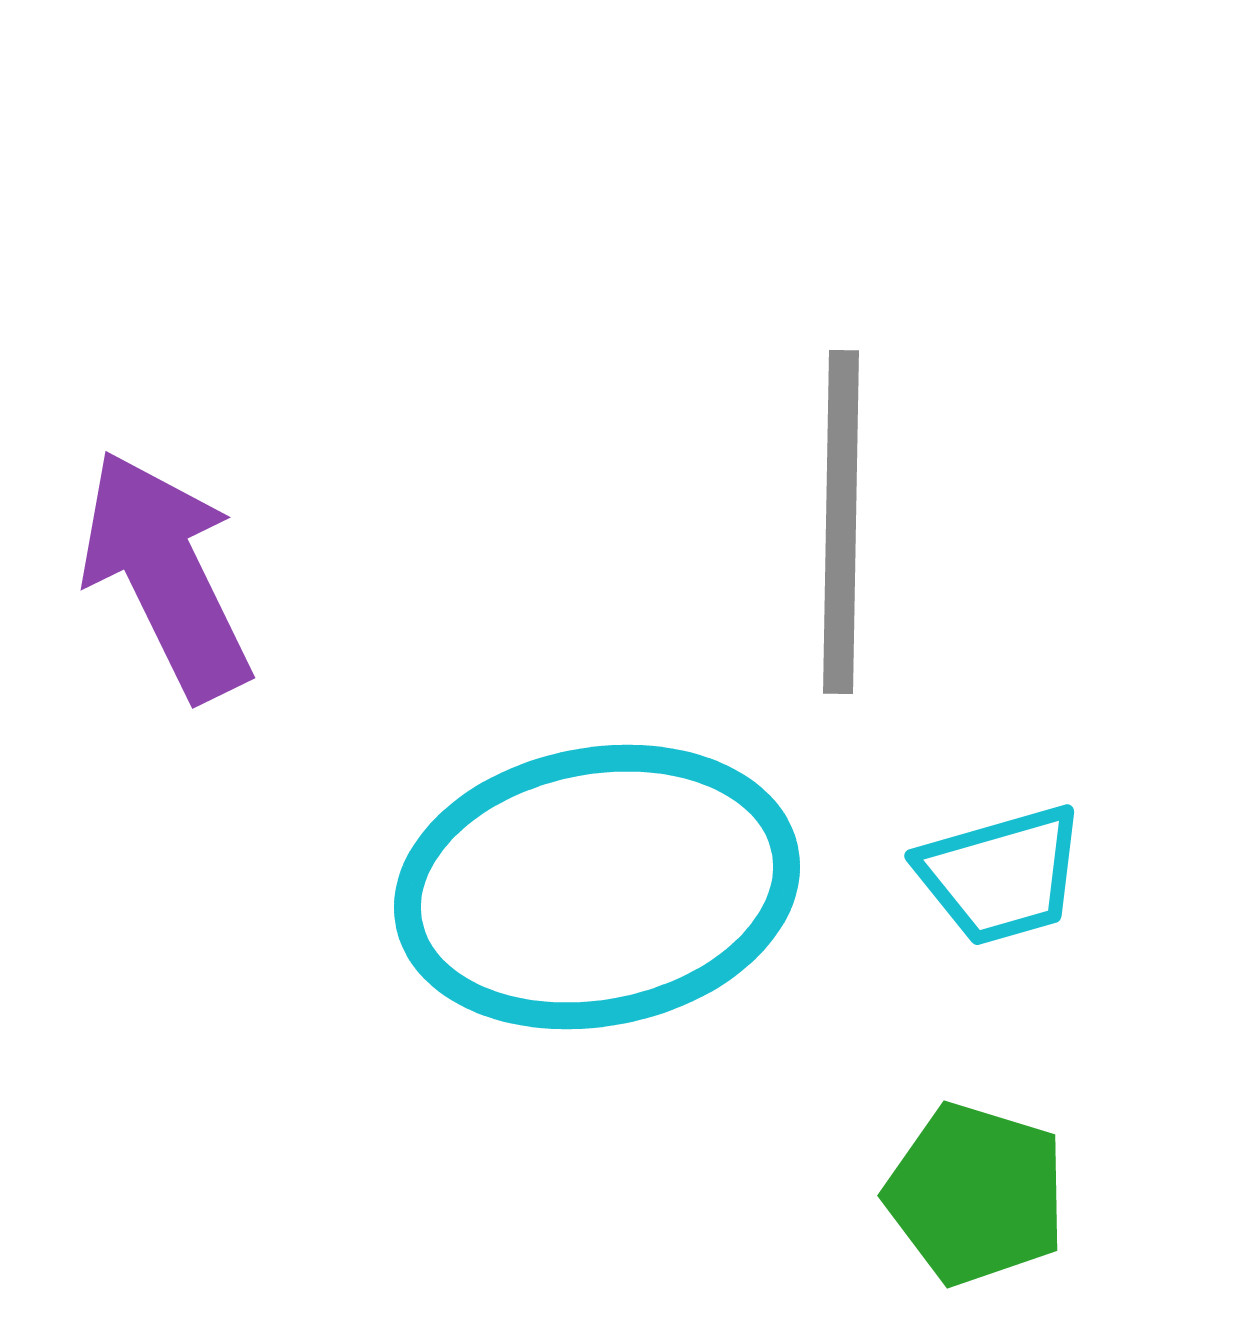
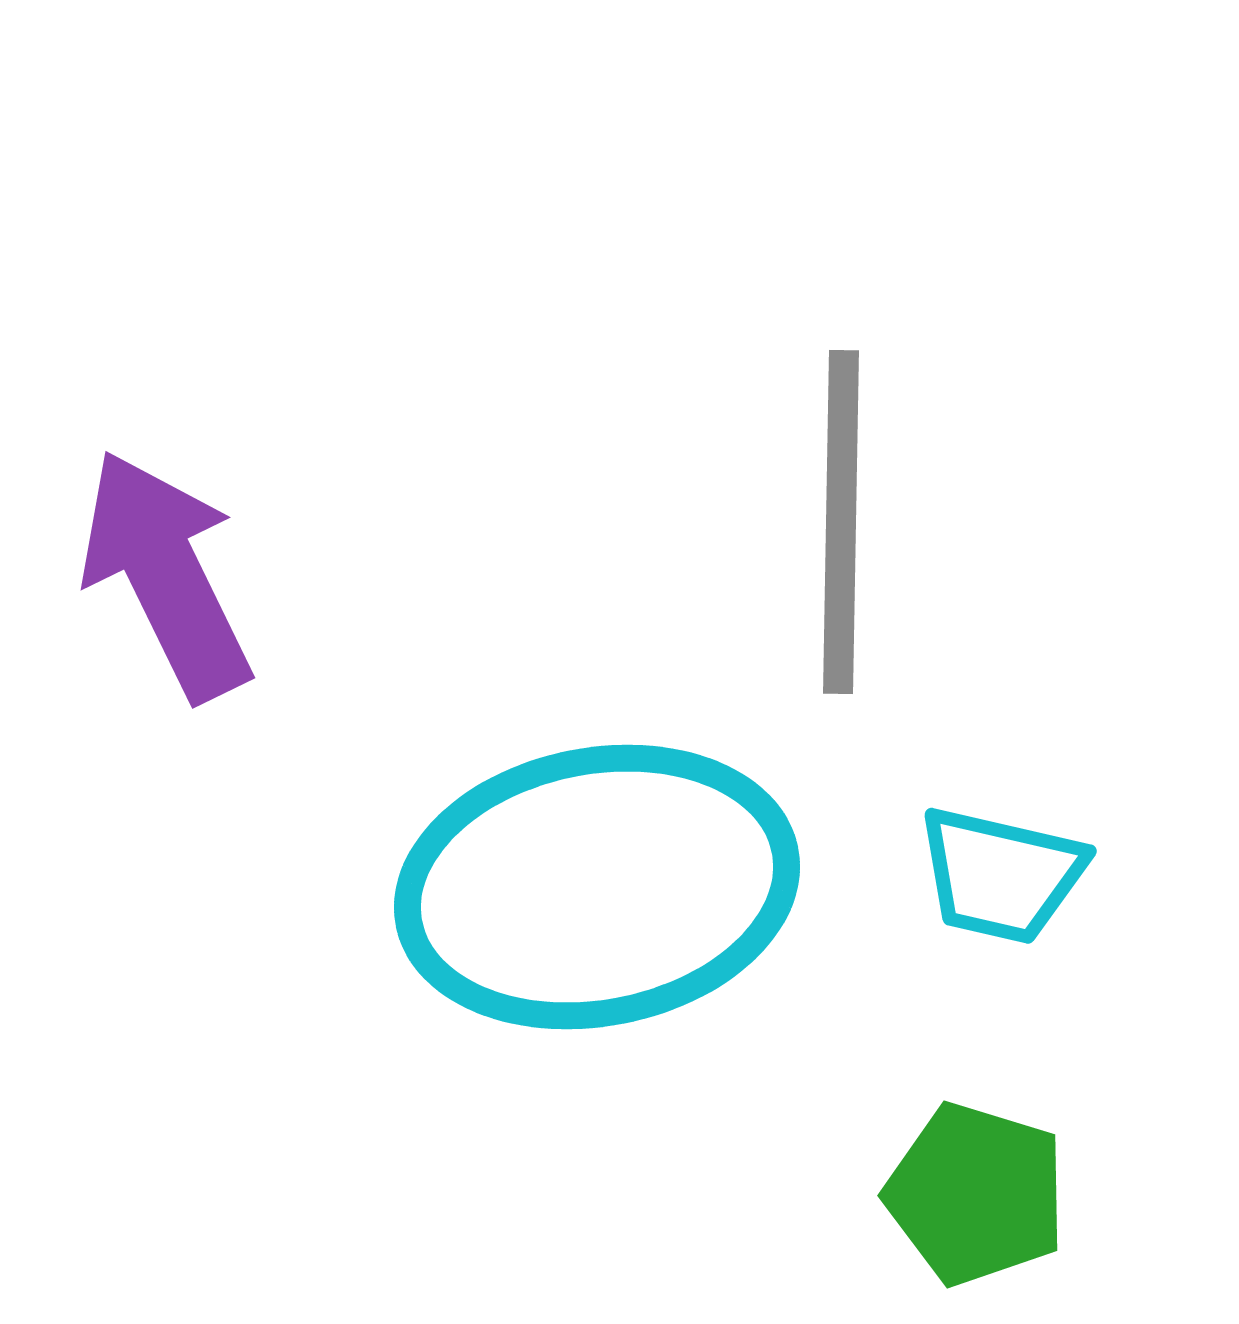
cyan trapezoid: rotated 29 degrees clockwise
